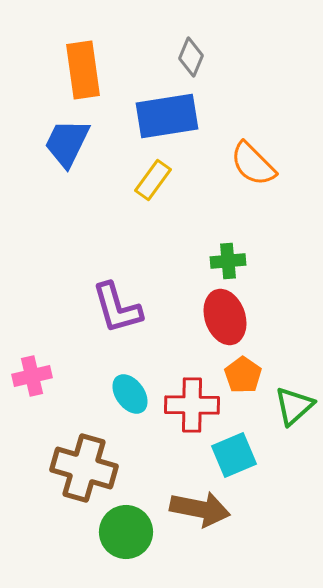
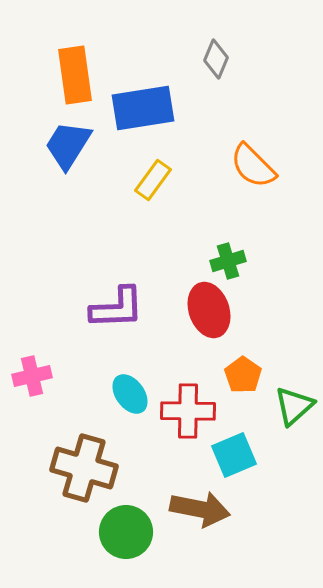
gray diamond: moved 25 px right, 2 px down
orange rectangle: moved 8 px left, 5 px down
blue rectangle: moved 24 px left, 8 px up
blue trapezoid: moved 1 px right, 2 px down; rotated 6 degrees clockwise
orange semicircle: moved 2 px down
green cross: rotated 12 degrees counterclockwise
purple L-shape: rotated 76 degrees counterclockwise
red ellipse: moved 16 px left, 7 px up
red cross: moved 4 px left, 6 px down
